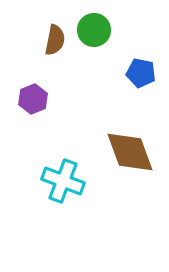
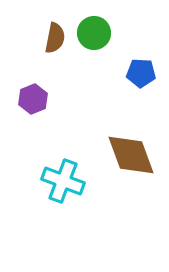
green circle: moved 3 px down
brown semicircle: moved 2 px up
blue pentagon: rotated 8 degrees counterclockwise
brown diamond: moved 1 px right, 3 px down
